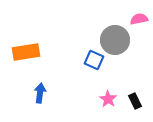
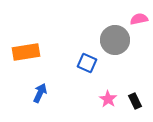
blue square: moved 7 px left, 3 px down
blue arrow: rotated 18 degrees clockwise
